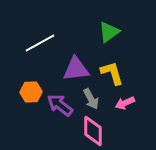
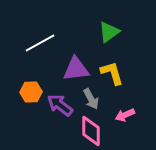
pink arrow: moved 12 px down
pink diamond: moved 2 px left
